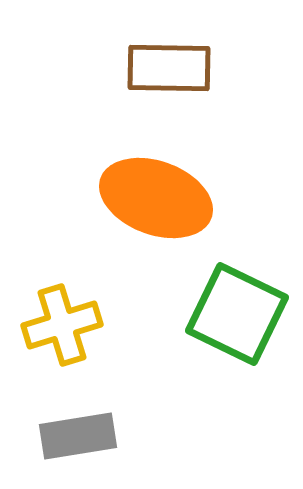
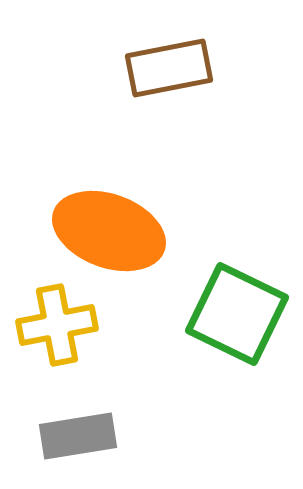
brown rectangle: rotated 12 degrees counterclockwise
orange ellipse: moved 47 px left, 33 px down
yellow cross: moved 5 px left; rotated 6 degrees clockwise
